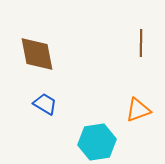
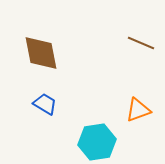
brown line: rotated 68 degrees counterclockwise
brown diamond: moved 4 px right, 1 px up
